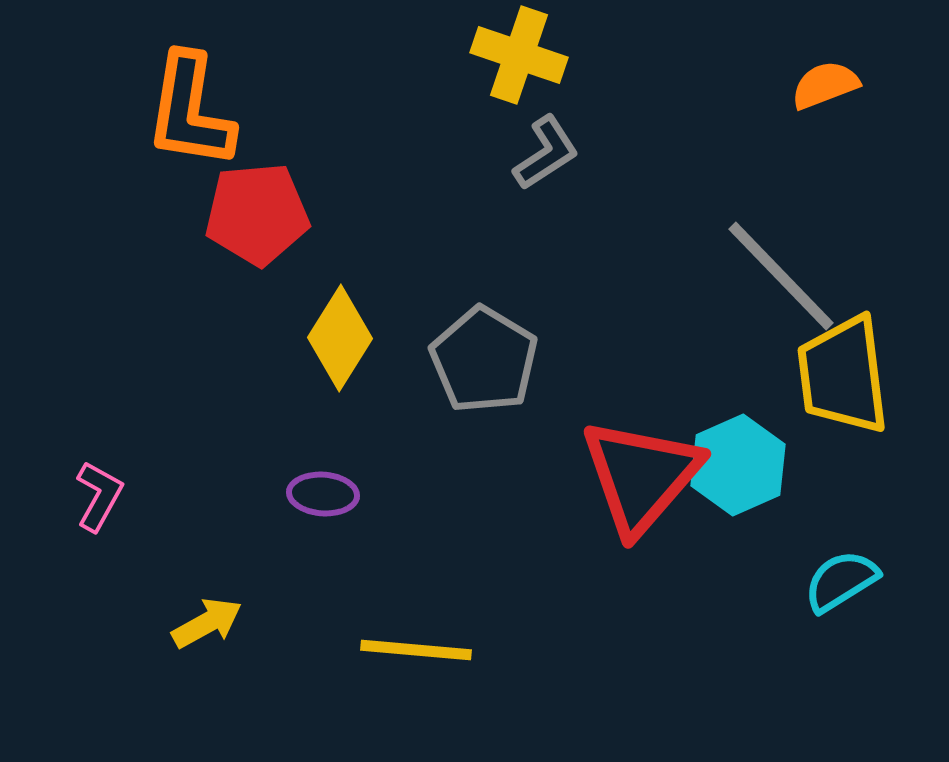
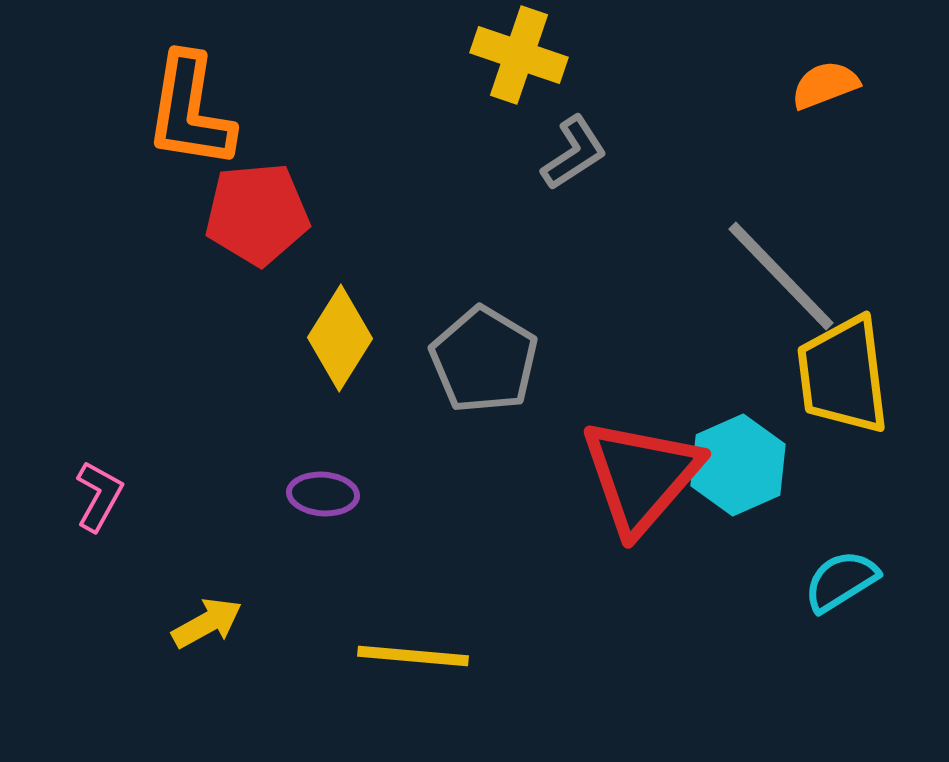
gray L-shape: moved 28 px right
yellow line: moved 3 px left, 6 px down
